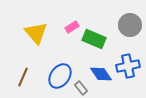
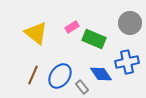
gray circle: moved 2 px up
yellow triangle: rotated 10 degrees counterclockwise
blue cross: moved 1 px left, 4 px up
brown line: moved 10 px right, 2 px up
gray rectangle: moved 1 px right, 1 px up
